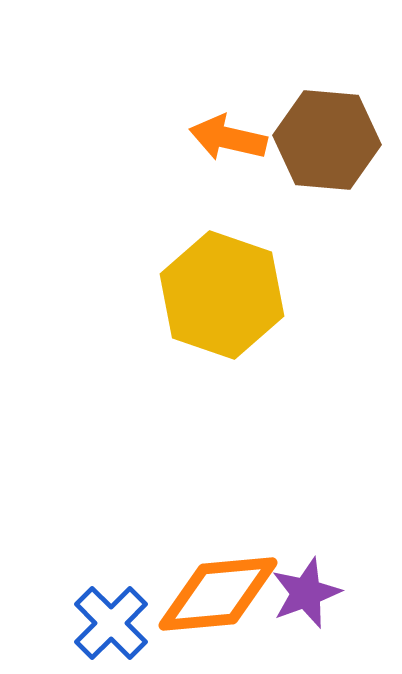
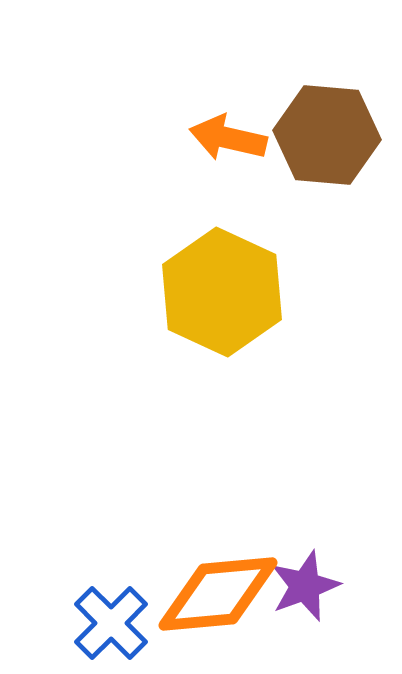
brown hexagon: moved 5 px up
yellow hexagon: moved 3 px up; rotated 6 degrees clockwise
purple star: moved 1 px left, 7 px up
